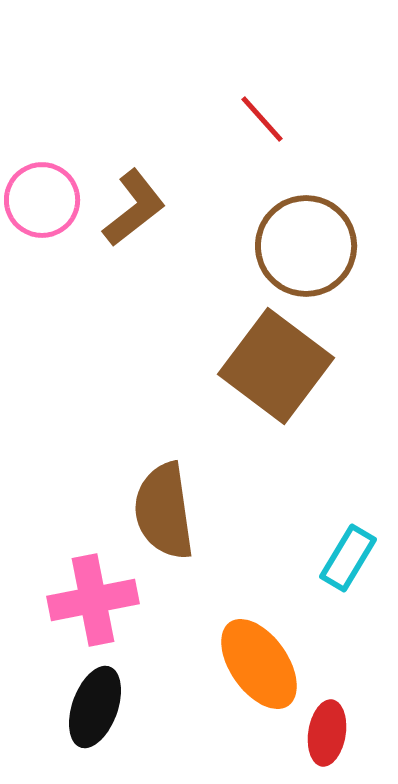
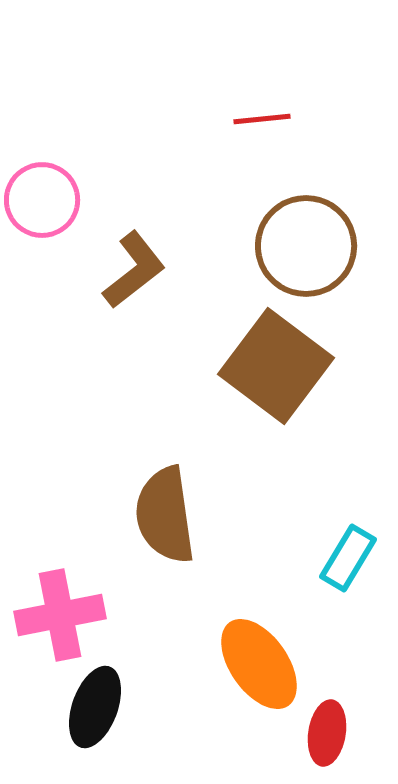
red line: rotated 54 degrees counterclockwise
brown L-shape: moved 62 px down
brown semicircle: moved 1 px right, 4 px down
pink cross: moved 33 px left, 15 px down
